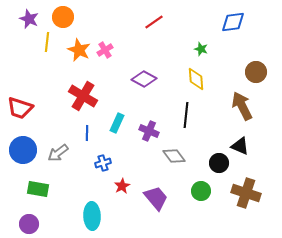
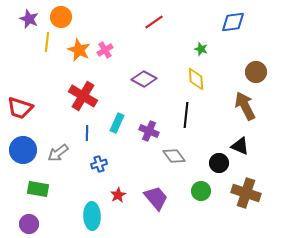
orange circle: moved 2 px left
brown arrow: moved 3 px right
blue cross: moved 4 px left, 1 px down
red star: moved 4 px left, 9 px down
